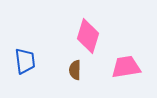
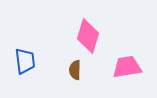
pink trapezoid: moved 1 px right
